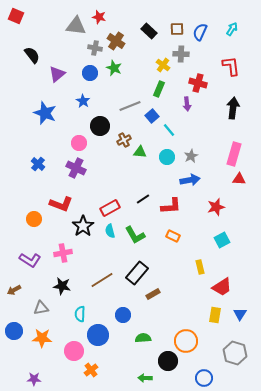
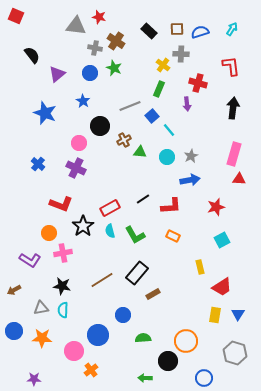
blue semicircle at (200, 32): rotated 48 degrees clockwise
orange circle at (34, 219): moved 15 px right, 14 px down
cyan semicircle at (80, 314): moved 17 px left, 4 px up
blue triangle at (240, 314): moved 2 px left
